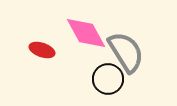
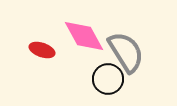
pink diamond: moved 2 px left, 3 px down
